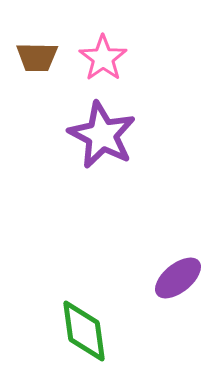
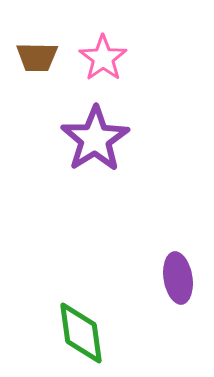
purple star: moved 7 px left, 4 px down; rotated 12 degrees clockwise
purple ellipse: rotated 60 degrees counterclockwise
green diamond: moved 3 px left, 2 px down
